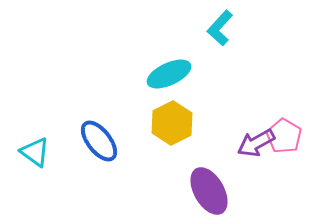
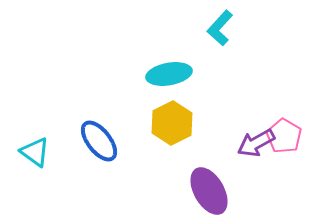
cyan ellipse: rotated 15 degrees clockwise
